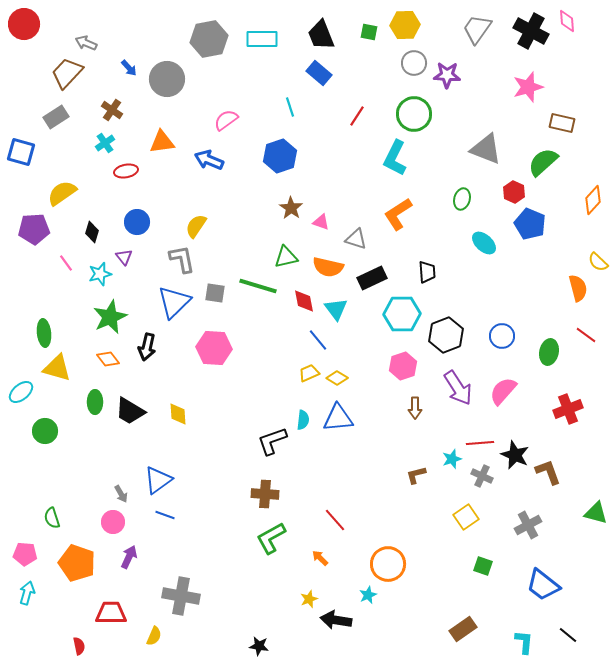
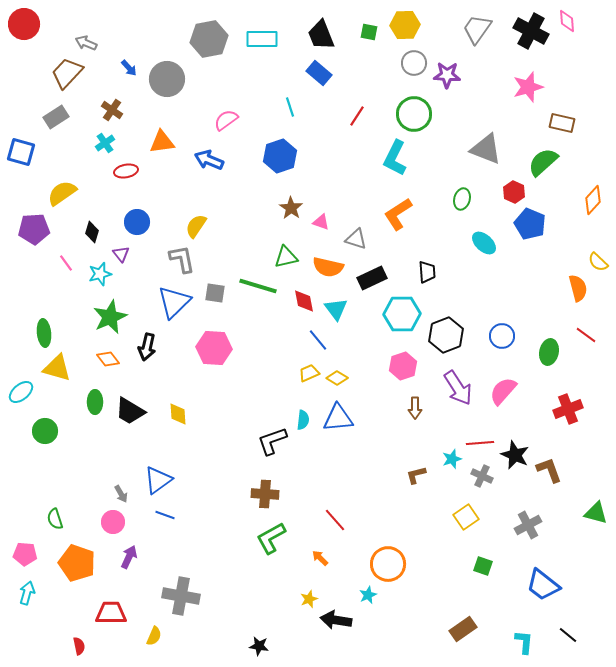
purple triangle at (124, 257): moved 3 px left, 3 px up
brown L-shape at (548, 472): moved 1 px right, 2 px up
green semicircle at (52, 518): moved 3 px right, 1 px down
